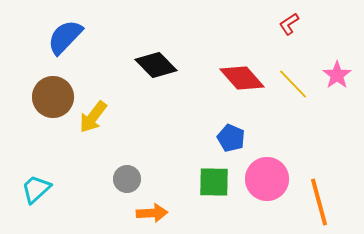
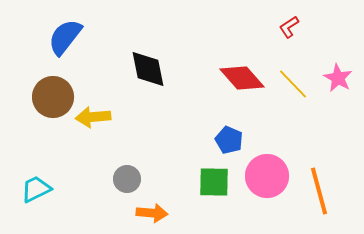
red L-shape: moved 3 px down
blue semicircle: rotated 6 degrees counterclockwise
black diamond: moved 8 px left, 4 px down; rotated 33 degrees clockwise
pink star: moved 1 px right, 3 px down; rotated 8 degrees counterclockwise
yellow arrow: rotated 48 degrees clockwise
blue pentagon: moved 2 px left, 2 px down
pink circle: moved 3 px up
cyan trapezoid: rotated 16 degrees clockwise
orange line: moved 11 px up
orange arrow: rotated 8 degrees clockwise
